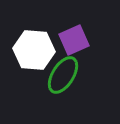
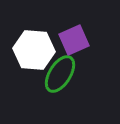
green ellipse: moved 3 px left, 1 px up
